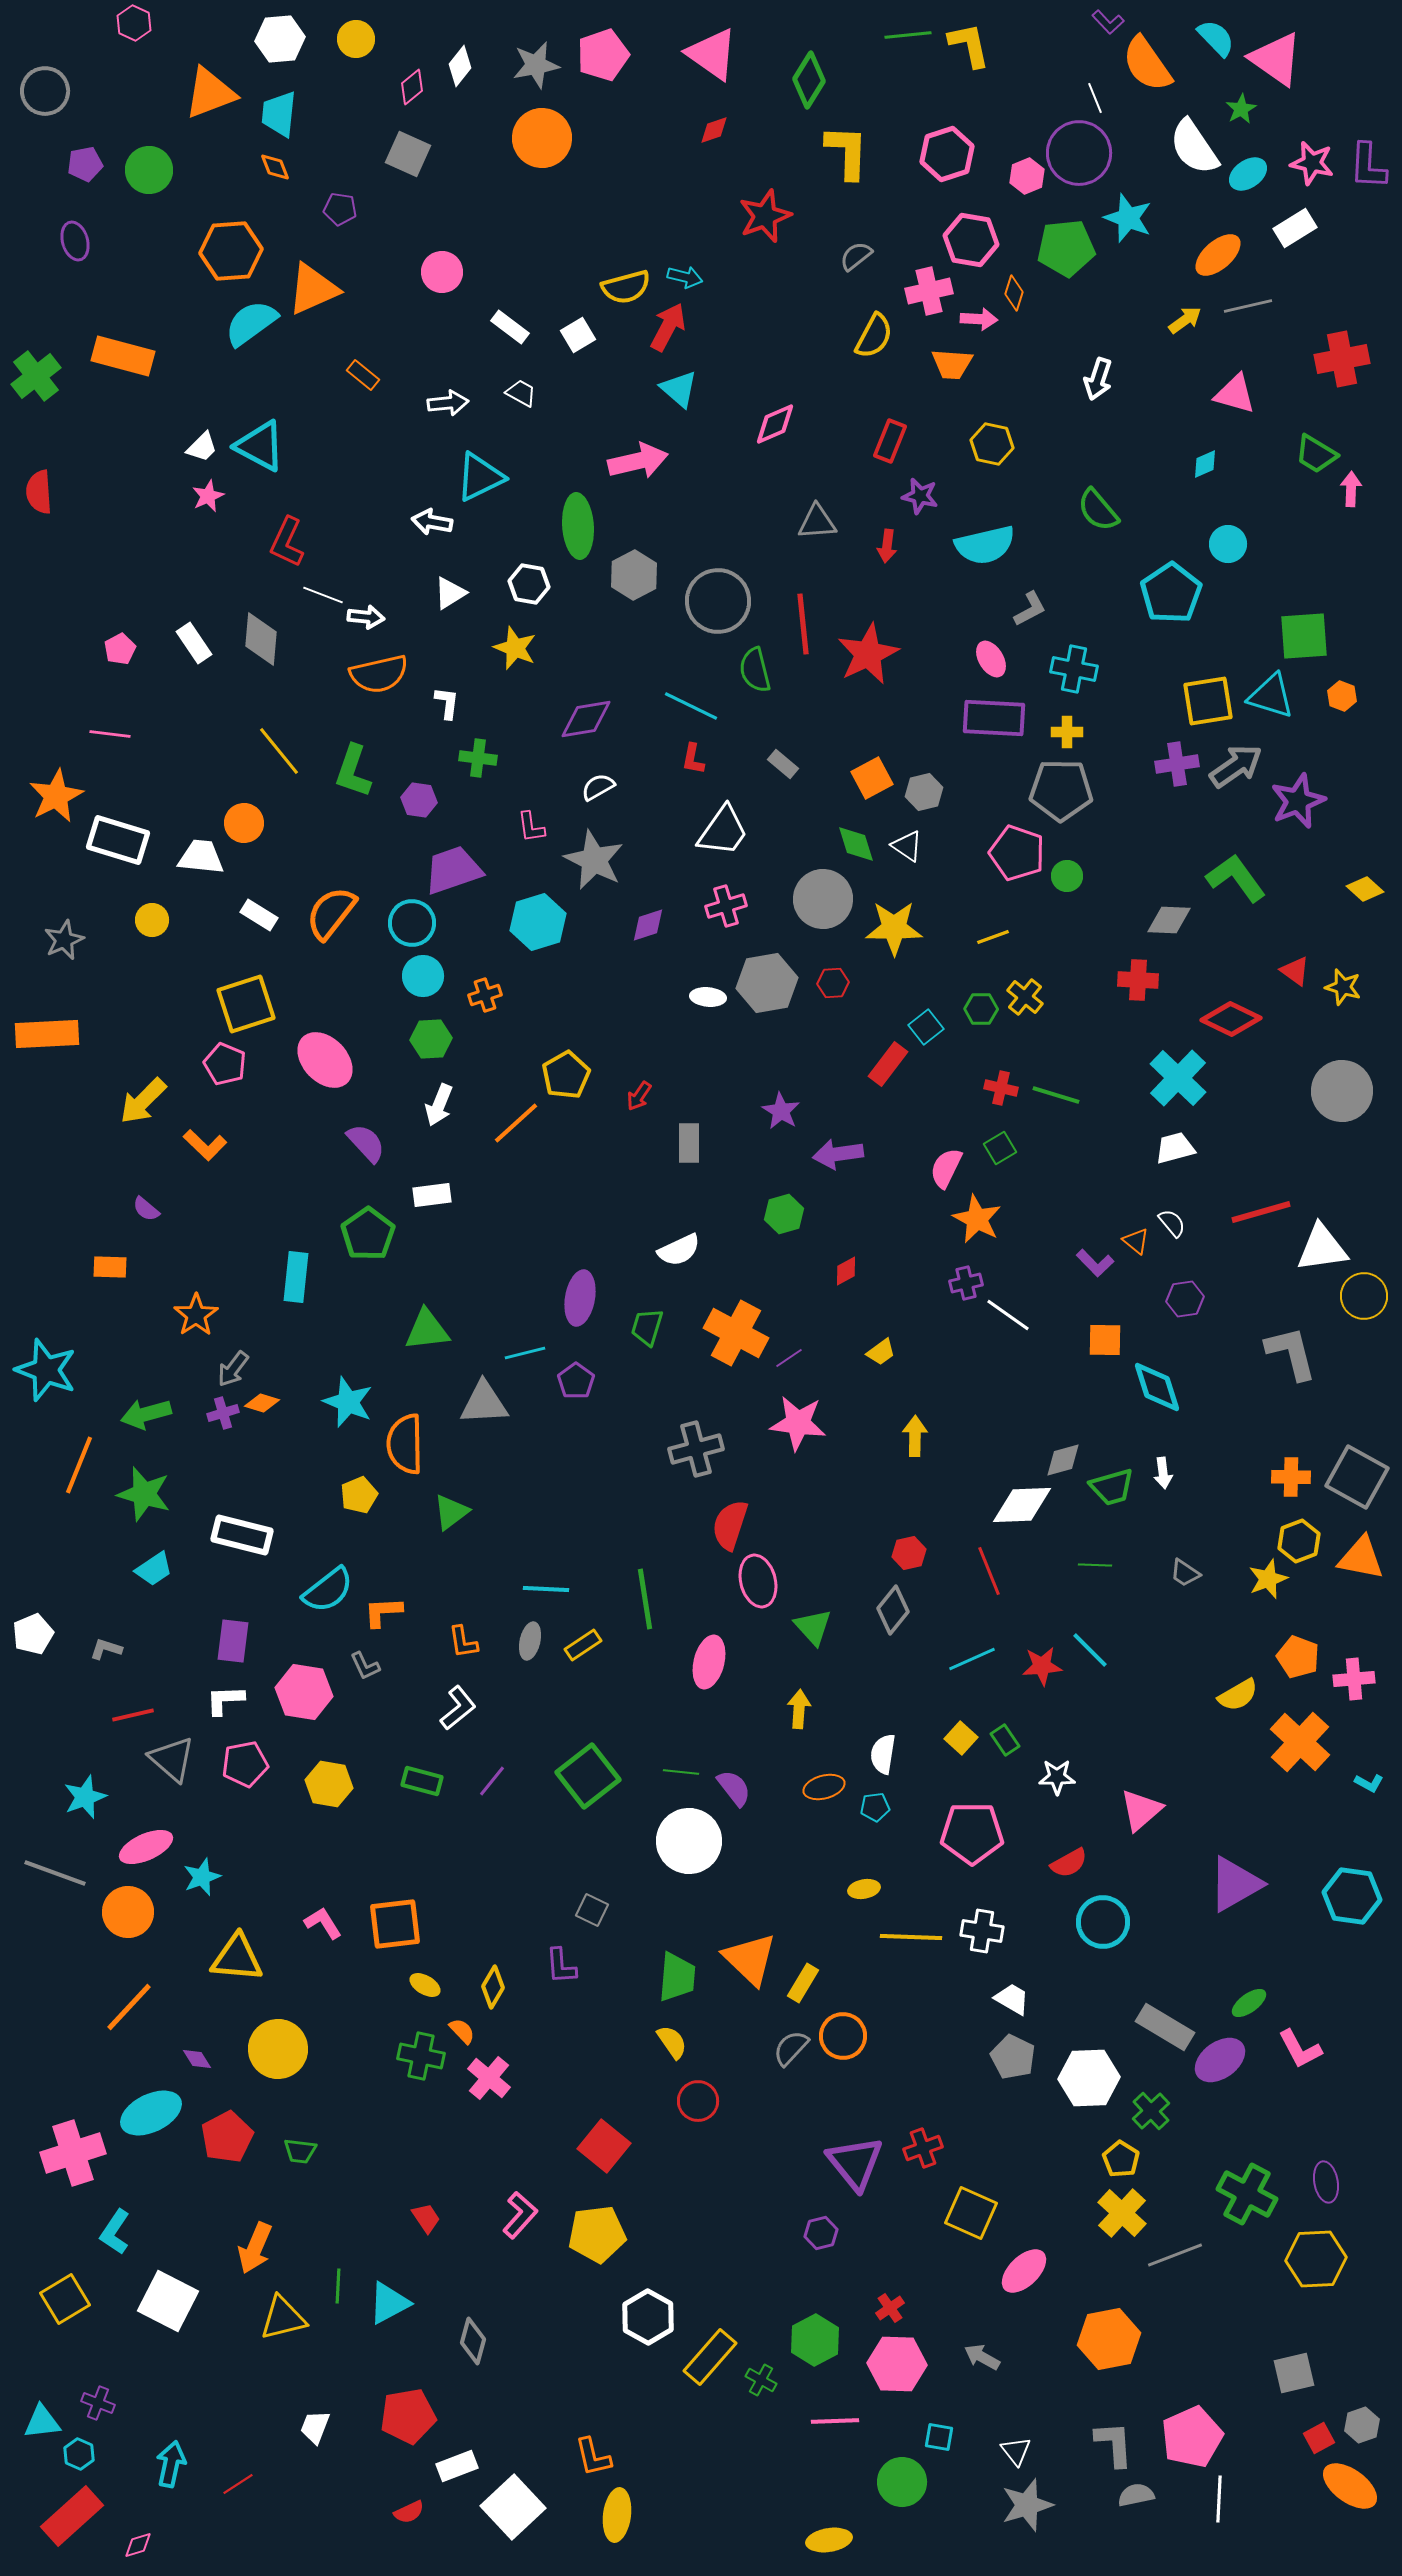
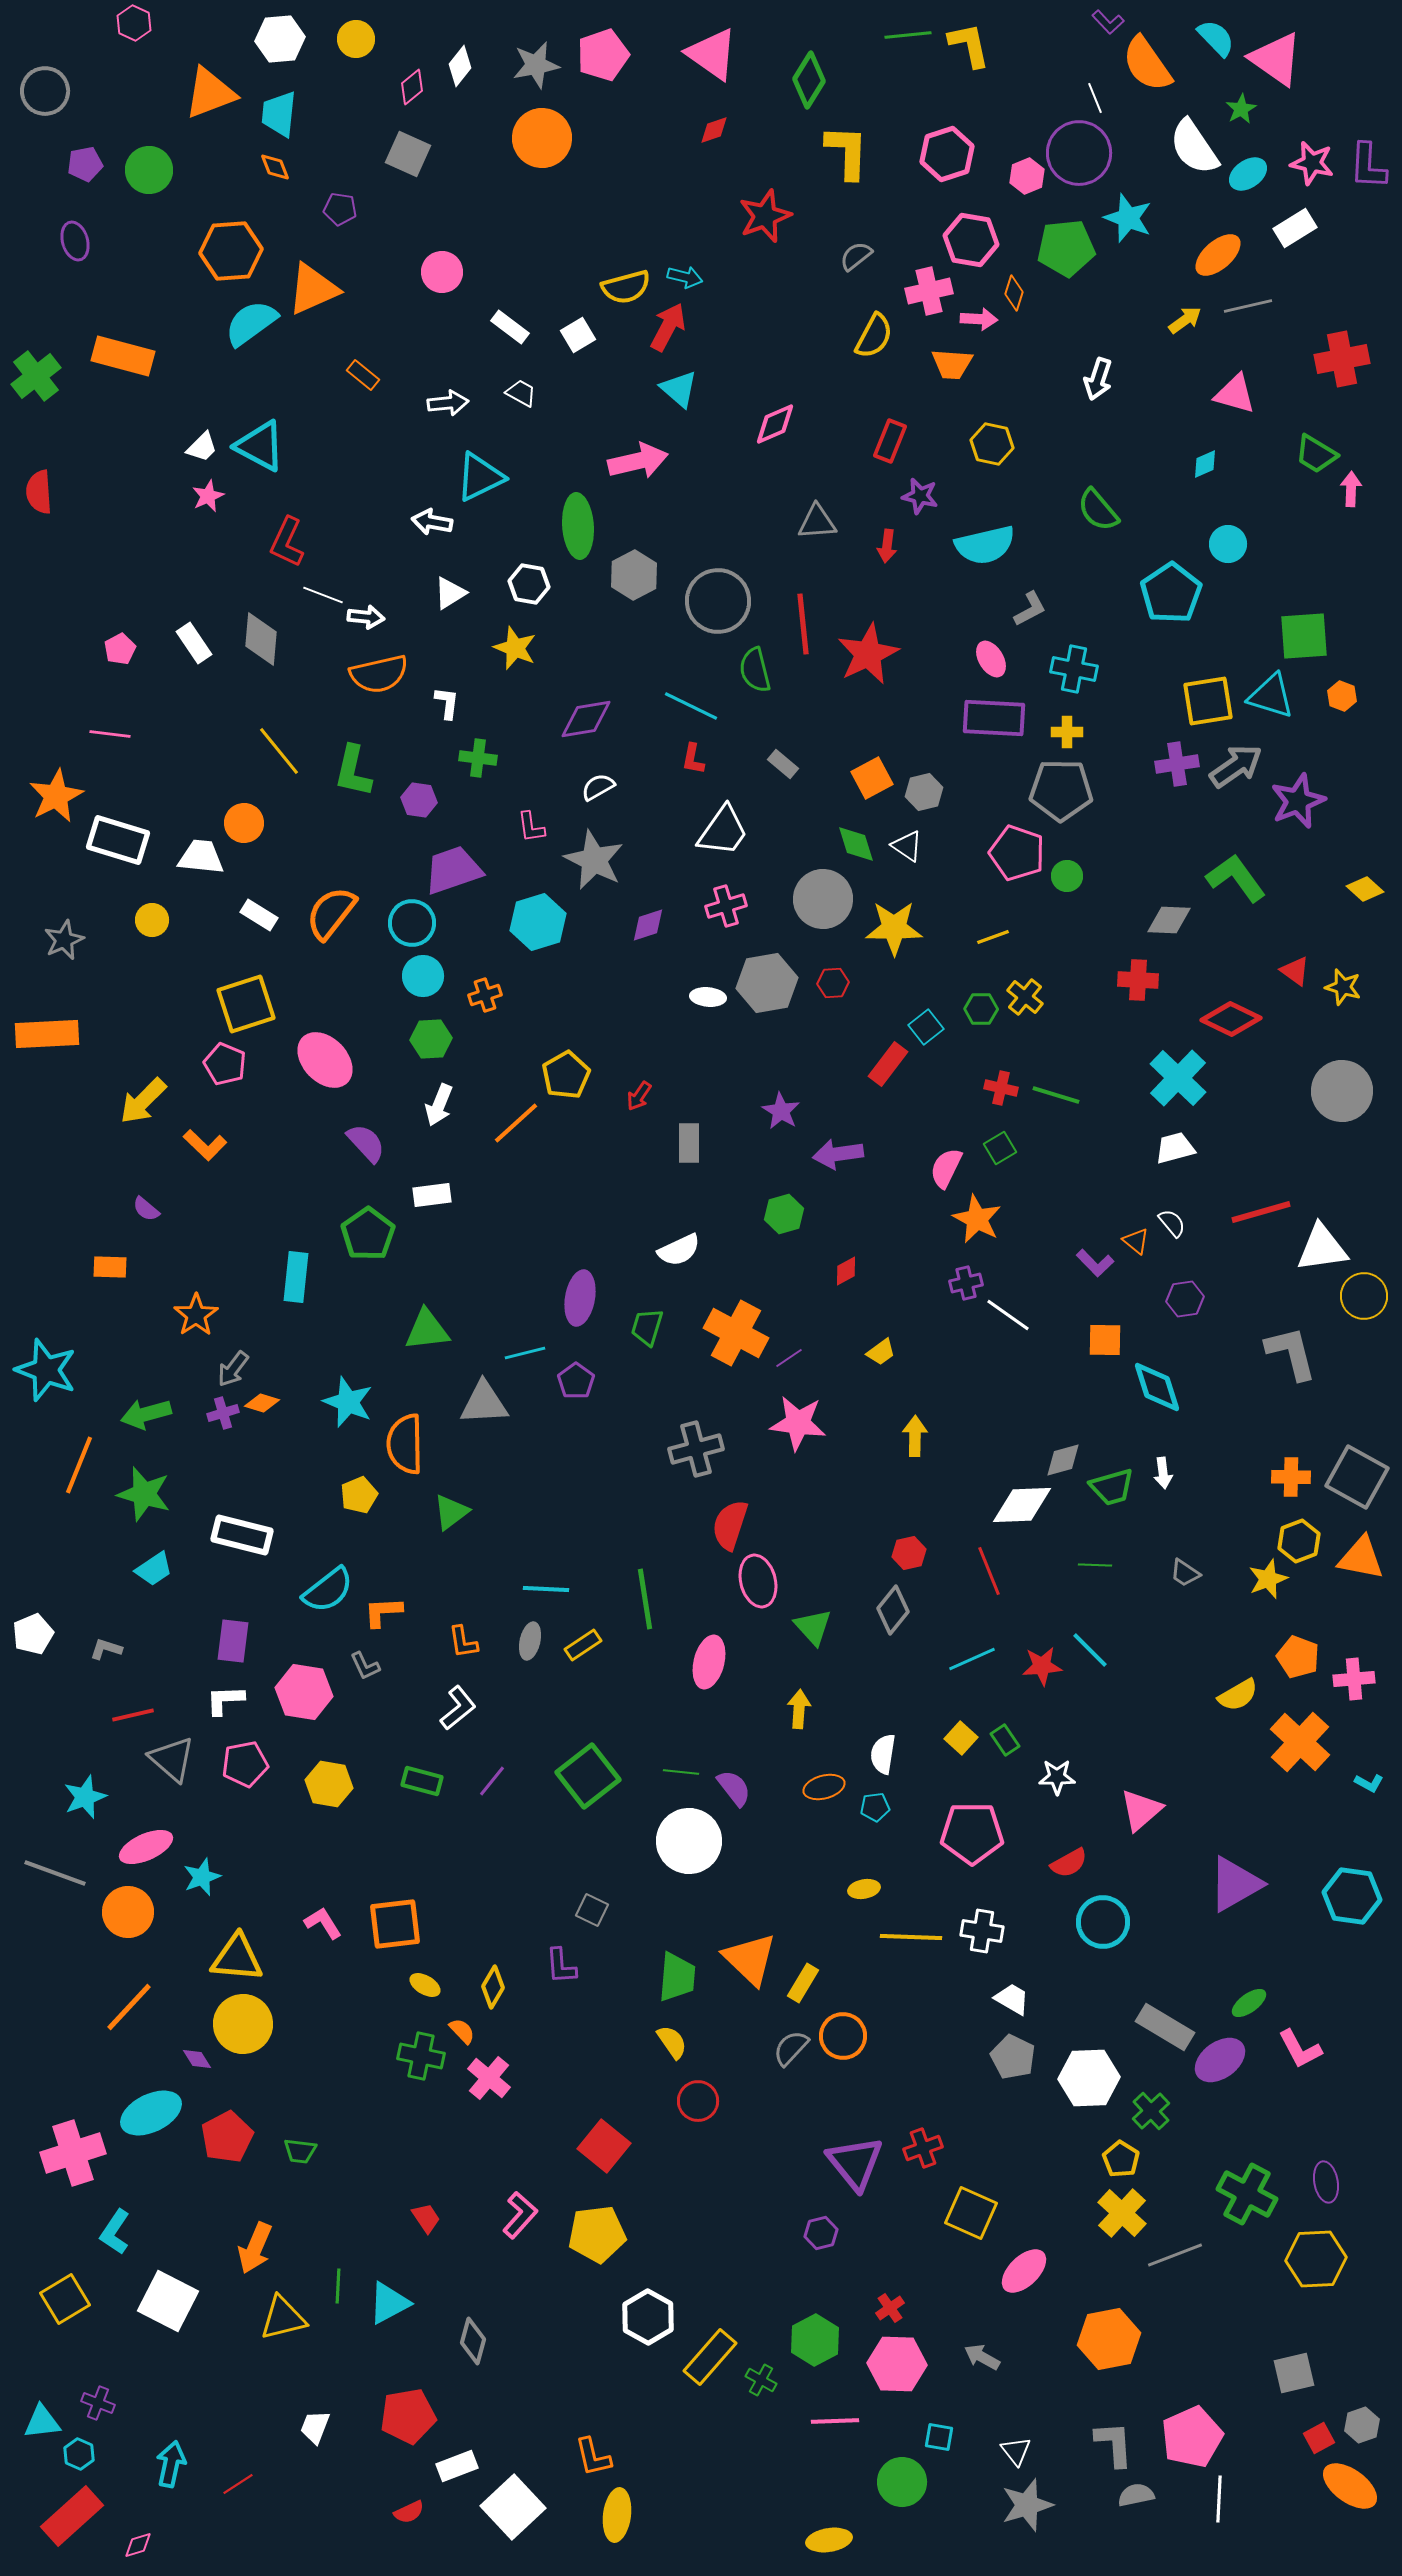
green L-shape at (353, 771): rotated 6 degrees counterclockwise
yellow circle at (278, 2049): moved 35 px left, 25 px up
